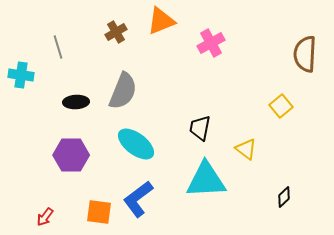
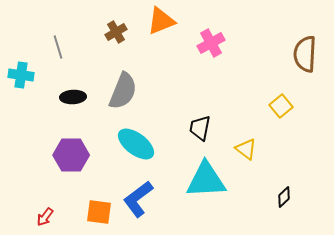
black ellipse: moved 3 px left, 5 px up
